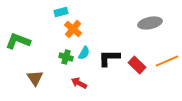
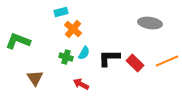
gray ellipse: rotated 20 degrees clockwise
red rectangle: moved 2 px left, 2 px up
red arrow: moved 2 px right, 1 px down
